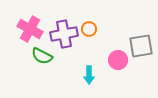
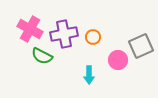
orange circle: moved 4 px right, 8 px down
gray square: rotated 15 degrees counterclockwise
